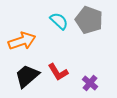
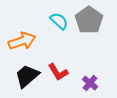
gray pentagon: rotated 16 degrees clockwise
